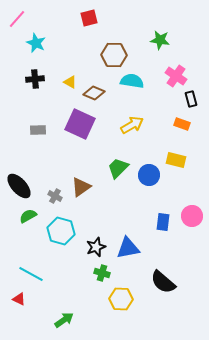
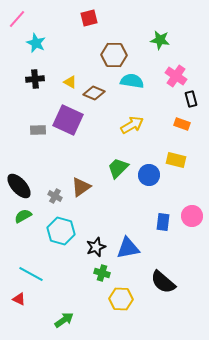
purple square: moved 12 px left, 4 px up
green semicircle: moved 5 px left
